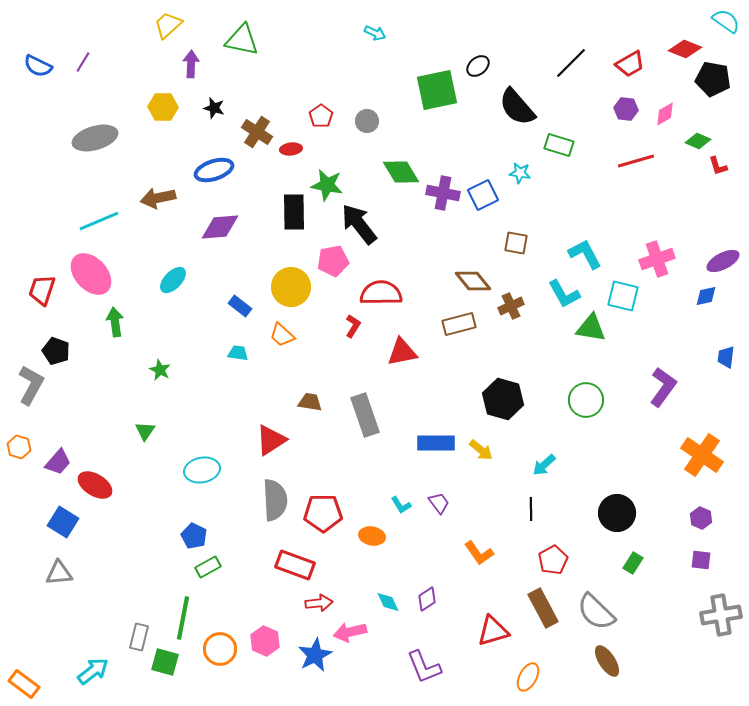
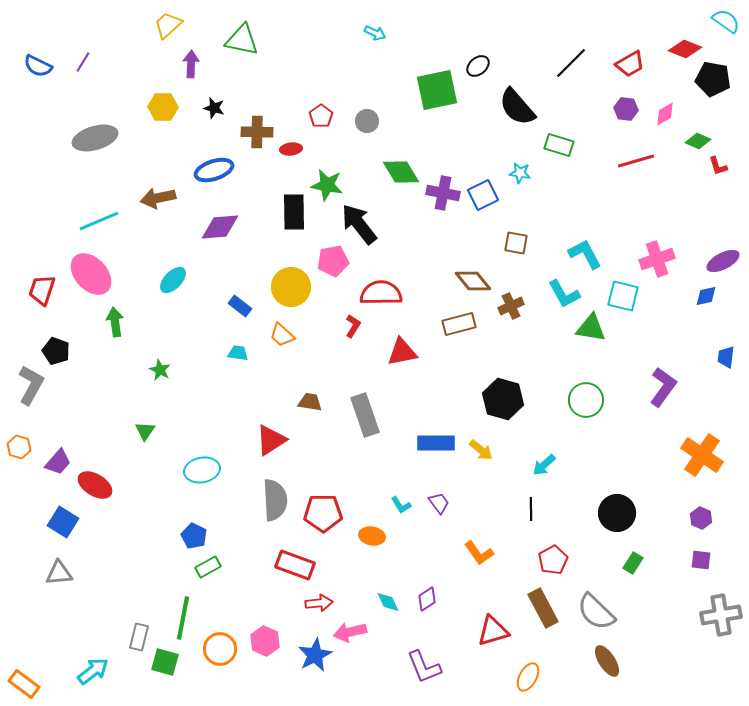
brown cross at (257, 132): rotated 32 degrees counterclockwise
